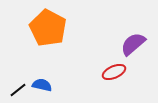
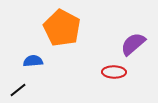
orange pentagon: moved 14 px right
red ellipse: rotated 25 degrees clockwise
blue semicircle: moved 9 px left, 24 px up; rotated 18 degrees counterclockwise
